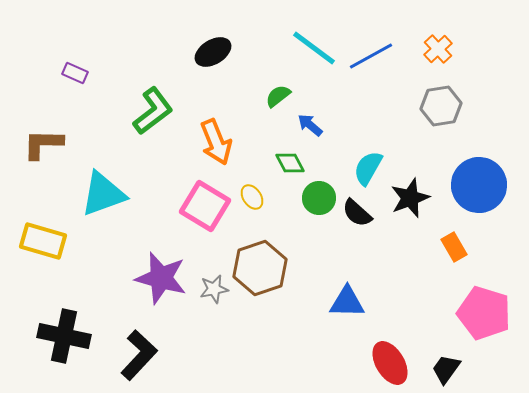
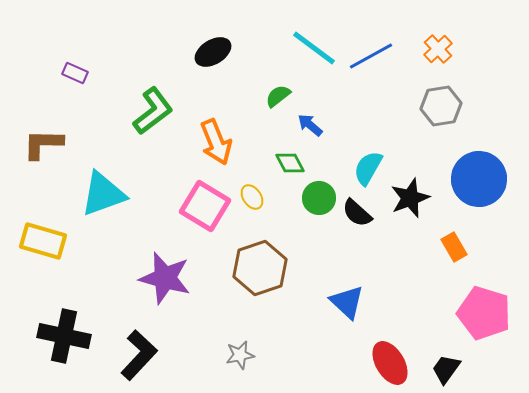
blue circle: moved 6 px up
purple star: moved 4 px right
gray star: moved 26 px right, 66 px down
blue triangle: rotated 42 degrees clockwise
